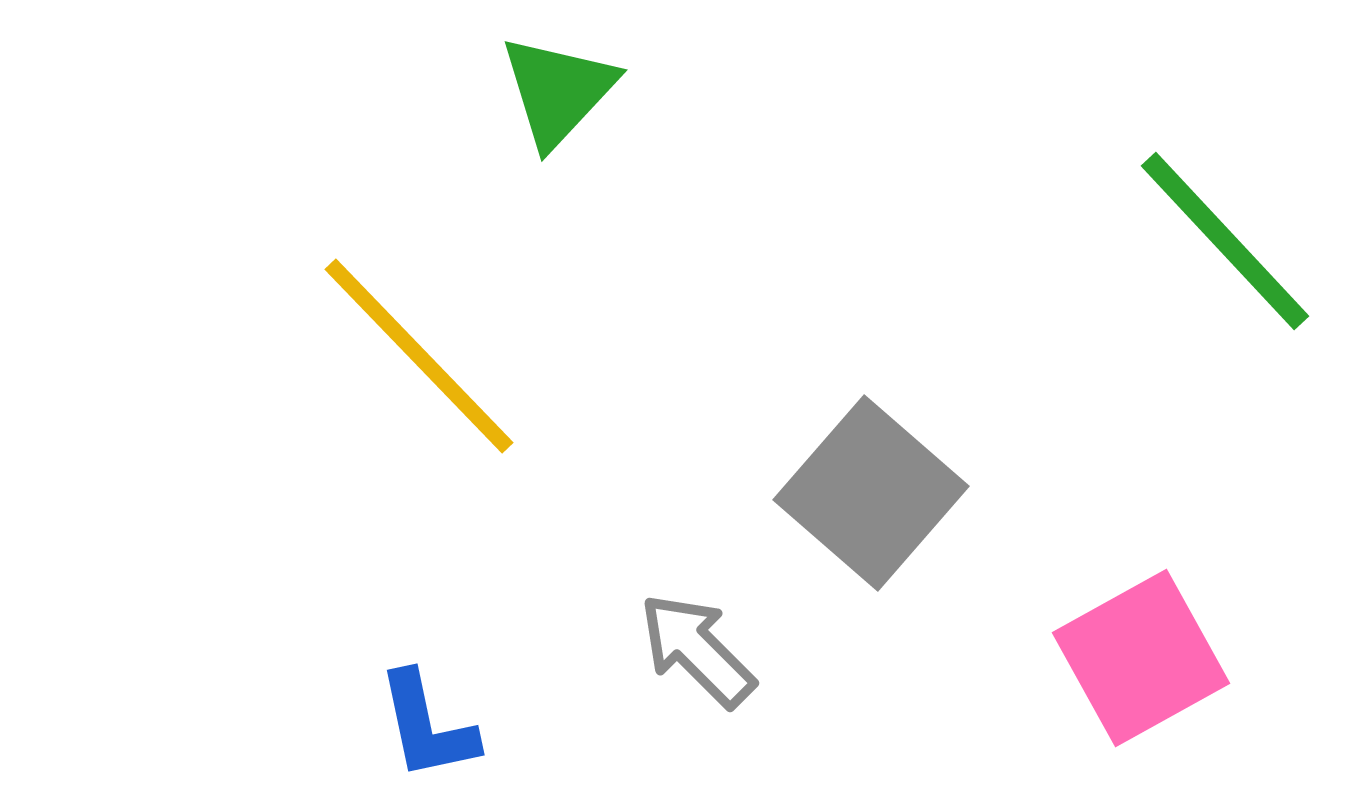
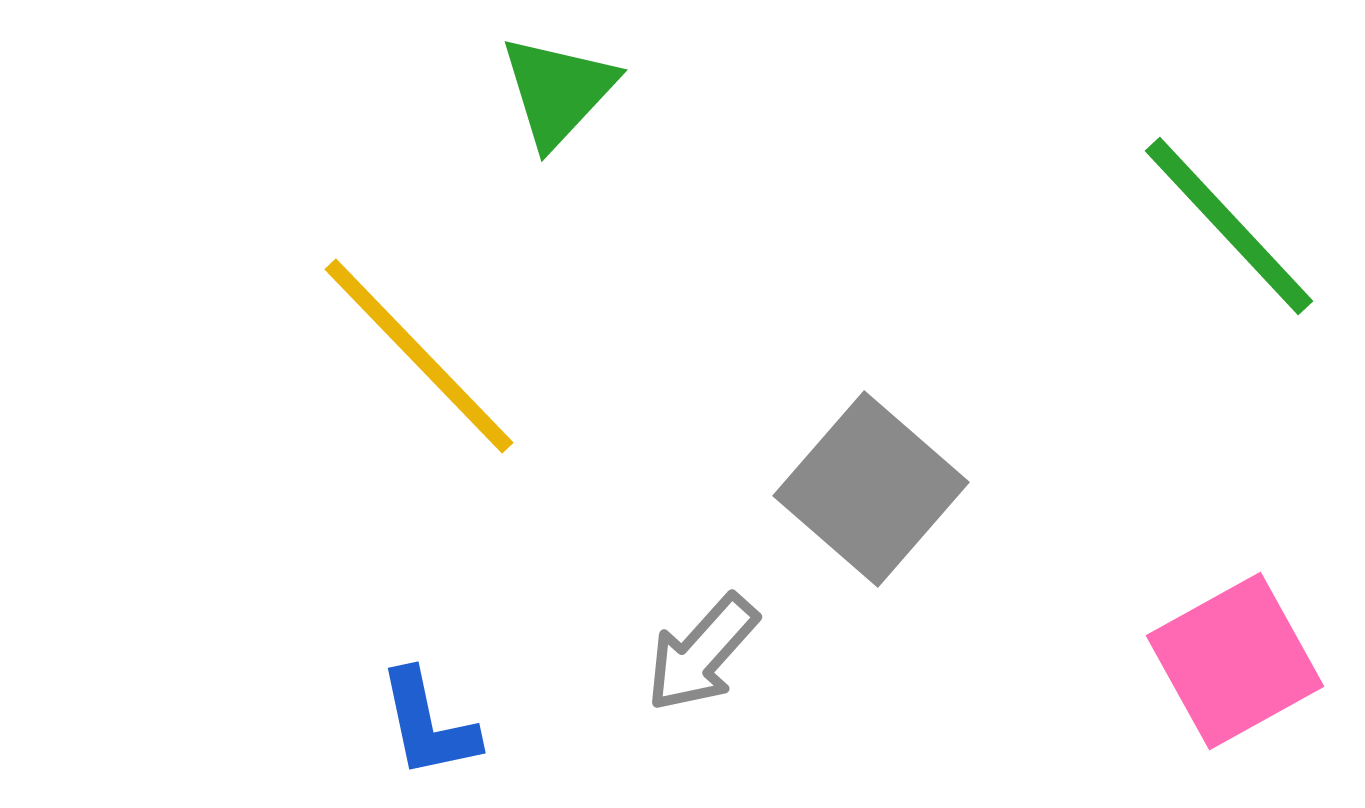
green line: moved 4 px right, 15 px up
gray square: moved 4 px up
gray arrow: moved 5 px right, 3 px down; rotated 93 degrees counterclockwise
pink square: moved 94 px right, 3 px down
blue L-shape: moved 1 px right, 2 px up
